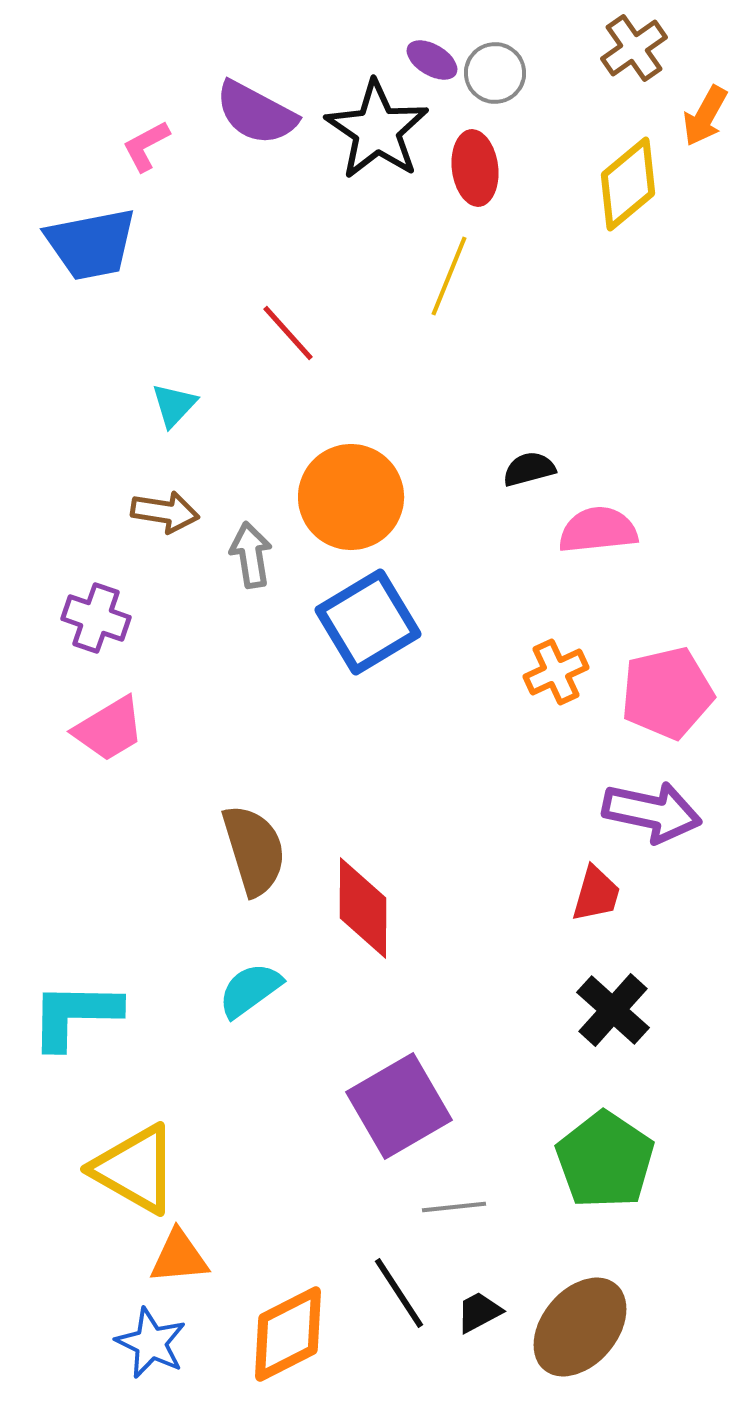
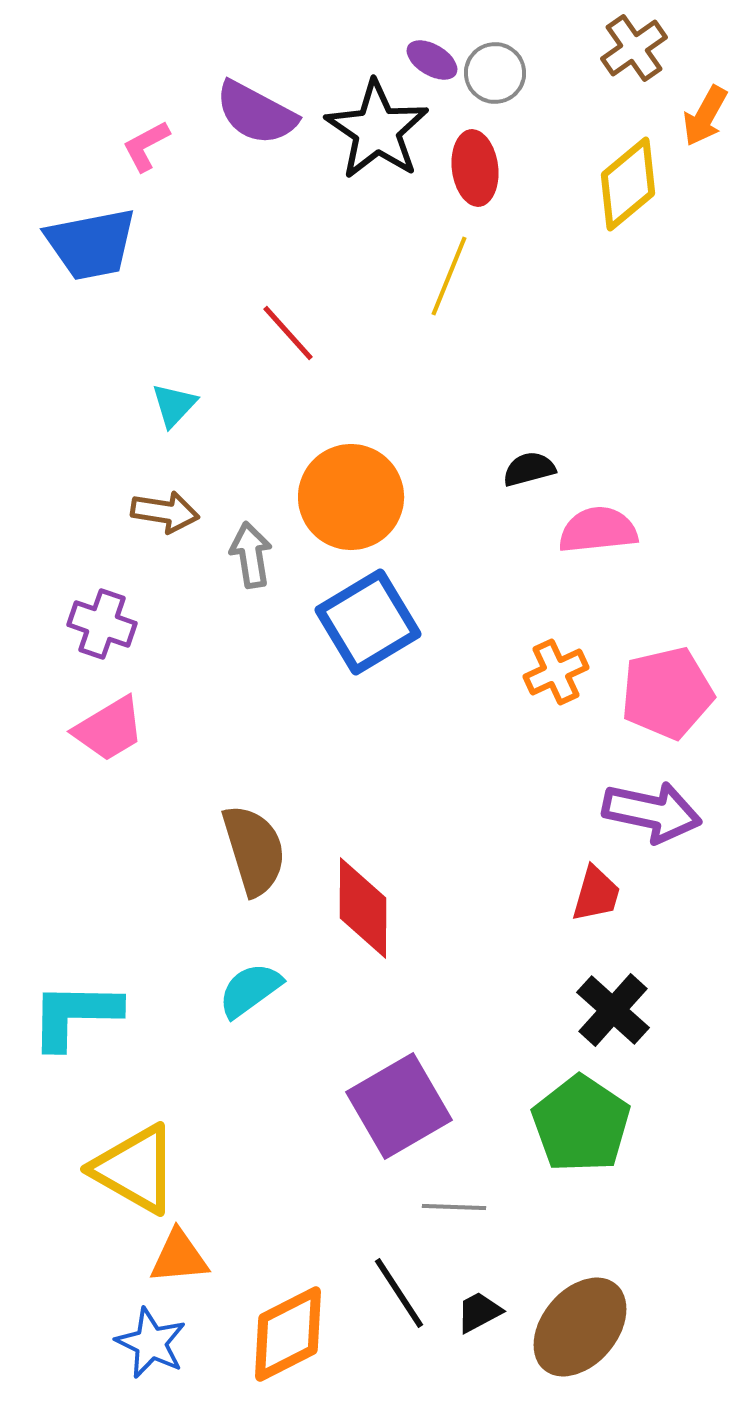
purple cross: moved 6 px right, 6 px down
green pentagon: moved 24 px left, 36 px up
gray line: rotated 8 degrees clockwise
